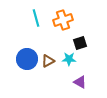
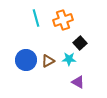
black square: rotated 24 degrees counterclockwise
blue circle: moved 1 px left, 1 px down
purple triangle: moved 2 px left
